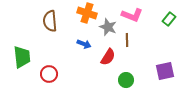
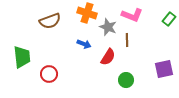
brown semicircle: rotated 105 degrees counterclockwise
purple square: moved 1 px left, 2 px up
